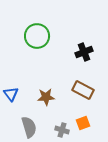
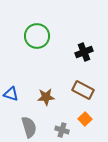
blue triangle: rotated 35 degrees counterclockwise
orange square: moved 2 px right, 4 px up; rotated 24 degrees counterclockwise
